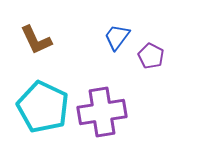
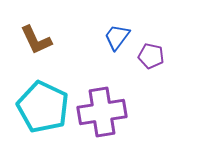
purple pentagon: rotated 15 degrees counterclockwise
